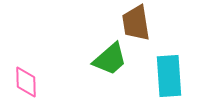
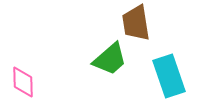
cyan rectangle: rotated 15 degrees counterclockwise
pink diamond: moved 3 px left
